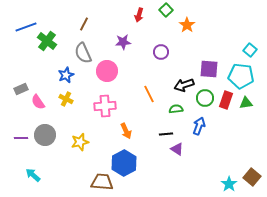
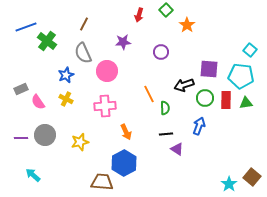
red rectangle: rotated 18 degrees counterclockwise
green semicircle: moved 11 px left, 1 px up; rotated 96 degrees clockwise
orange arrow: moved 1 px down
